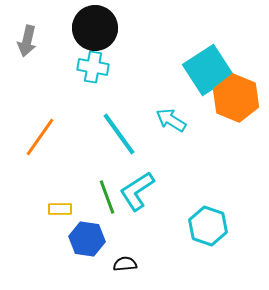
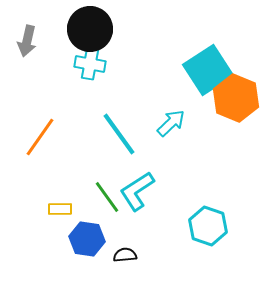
black circle: moved 5 px left, 1 px down
cyan cross: moved 3 px left, 3 px up
cyan arrow: moved 3 px down; rotated 104 degrees clockwise
green line: rotated 16 degrees counterclockwise
black semicircle: moved 9 px up
